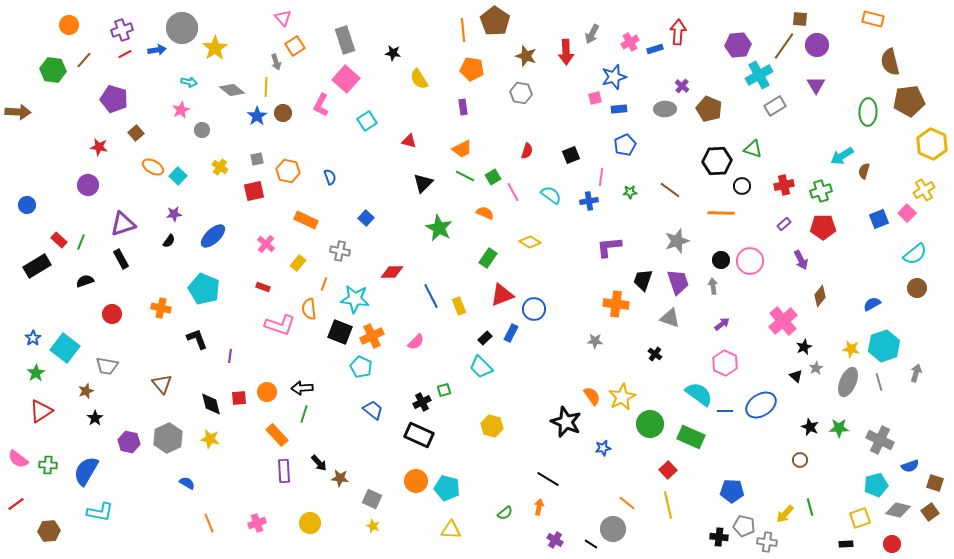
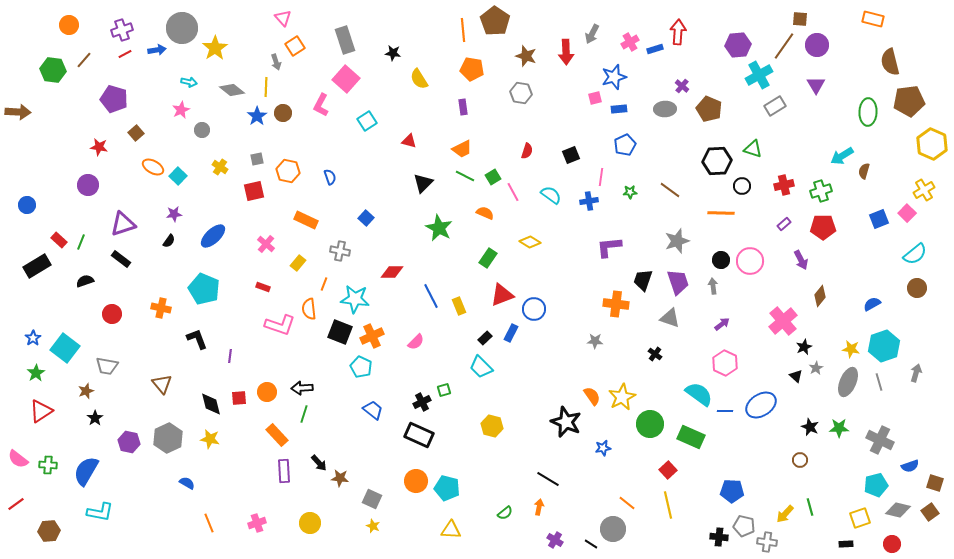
black rectangle at (121, 259): rotated 24 degrees counterclockwise
